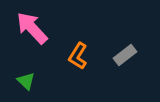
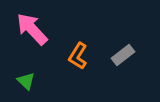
pink arrow: moved 1 px down
gray rectangle: moved 2 px left
